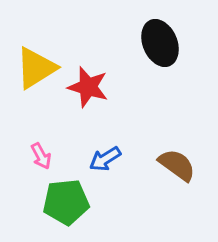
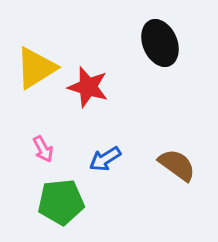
pink arrow: moved 2 px right, 7 px up
green pentagon: moved 5 px left
